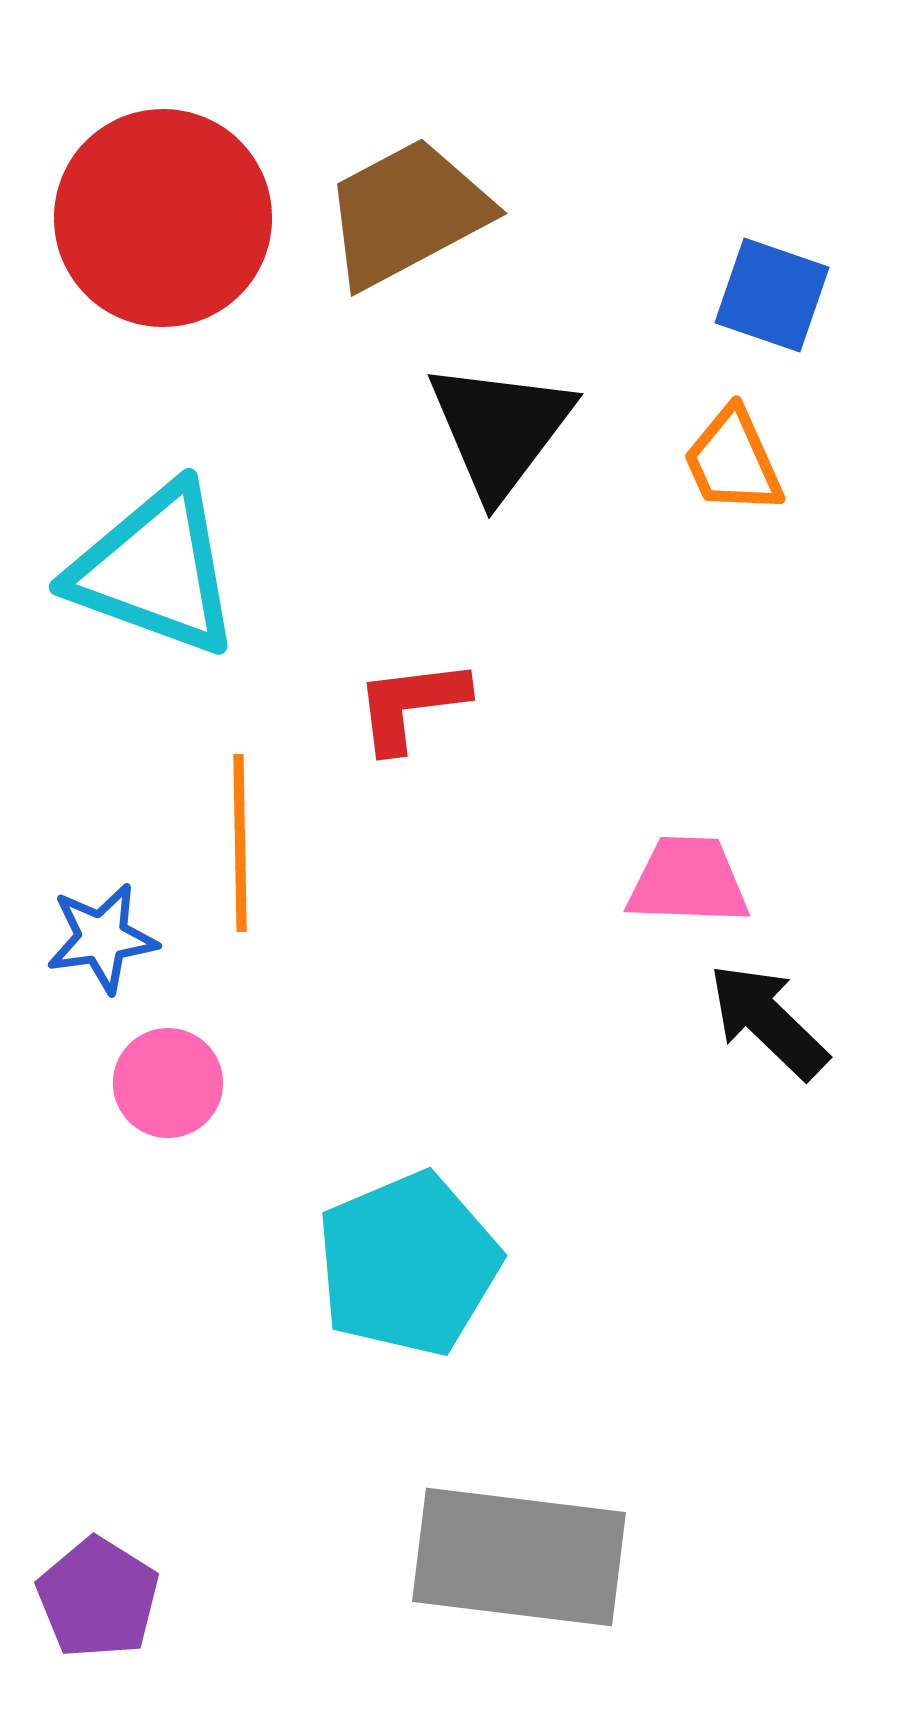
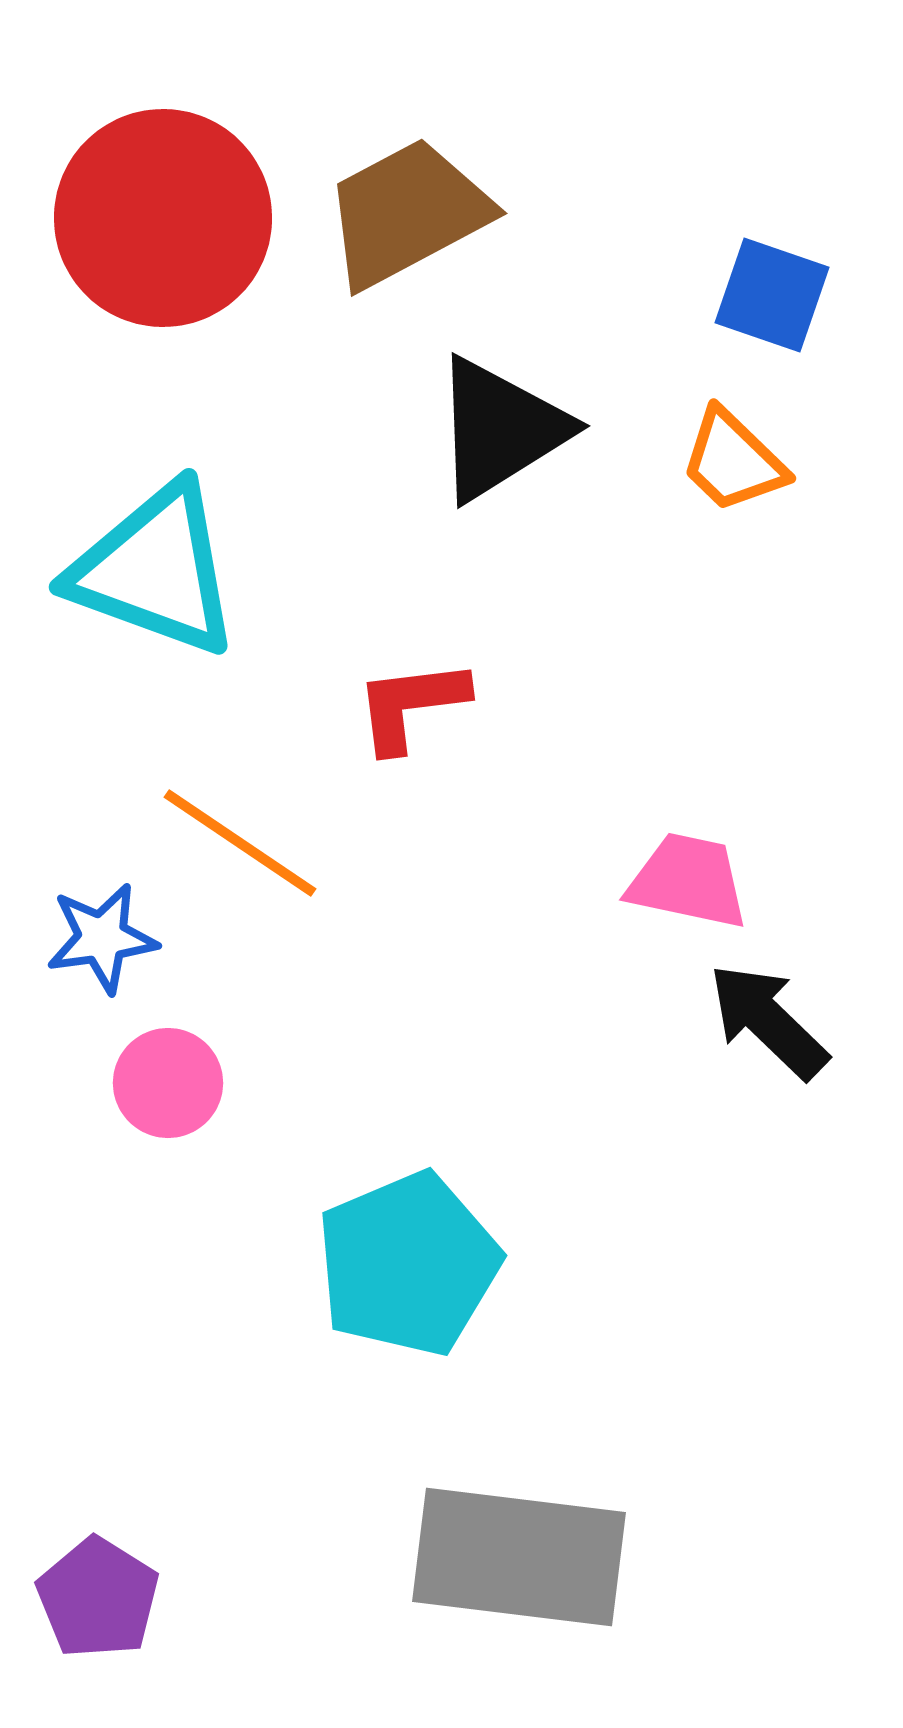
black triangle: rotated 21 degrees clockwise
orange trapezoid: rotated 22 degrees counterclockwise
orange line: rotated 55 degrees counterclockwise
pink trapezoid: rotated 10 degrees clockwise
